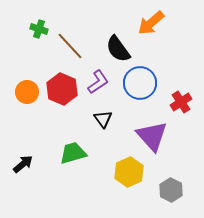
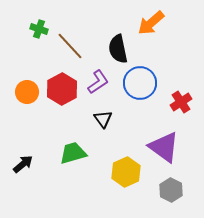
black semicircle: rotated 24 degrees clockwise
red hexagon: rotated 8 degrees clockwise
purple triangle: moved 12 px right, 11 px down; rotated 12 degrees counterclockwise
yellow hexagon: moved 3 px left
